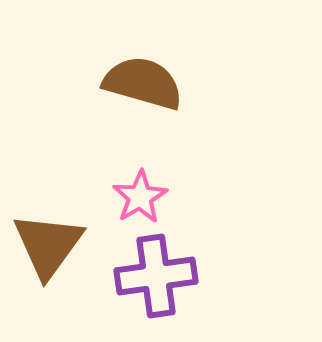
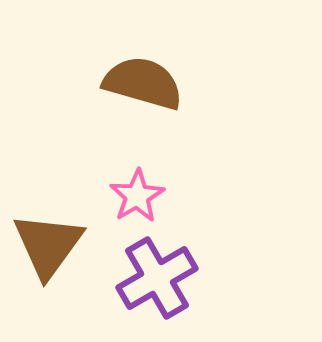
pink star: moved 3 px left, 1 px up
purple cross: moved 1 px right, 2 px down; rotated 22 degrees counterclockwise
